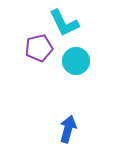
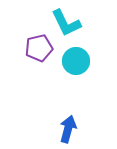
cyan L-shape: moved 2 px right
